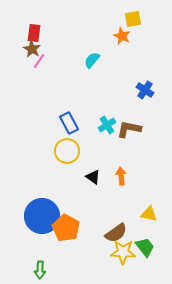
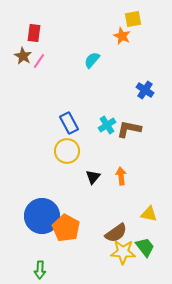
brown star: moved 9 px left, 7 px down
black triangle: rotated 35 degrees clockwise
